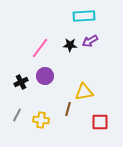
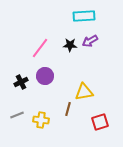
gray line: rotated 40 degrees clockwise
red square: rotated 18 degrees counterclockwise
